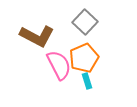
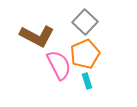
orange pentagon: moved 1 px right, 4 px up
